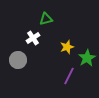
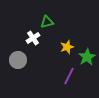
green triangle: moved 1 px right, 3 px down
green star: moved 1 px up
